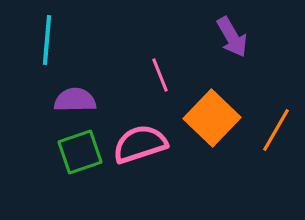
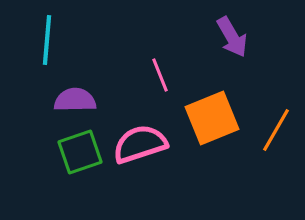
orange square: rotated 24 degrees clockwise
